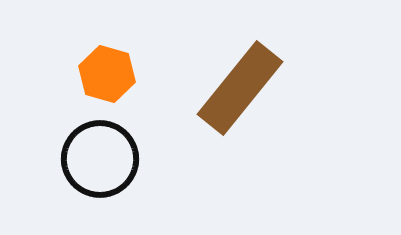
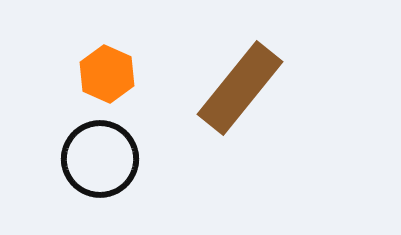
orange hexagon: rotated 8 degrees clockwise
